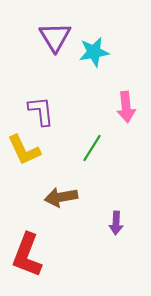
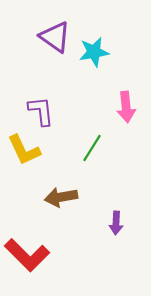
purple triangle: rotated 24 degrees counterclockwise
red L-shape: rotated 66 degrees counterclockwise
